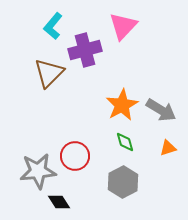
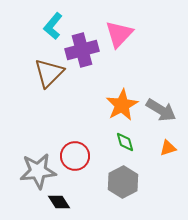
pink triangle: moved 4 px left, 8 px down
purple cross: moved 3 px left
